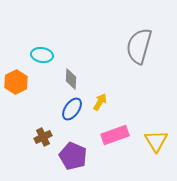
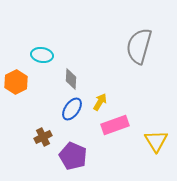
pink rectangle: moved 10 px up
